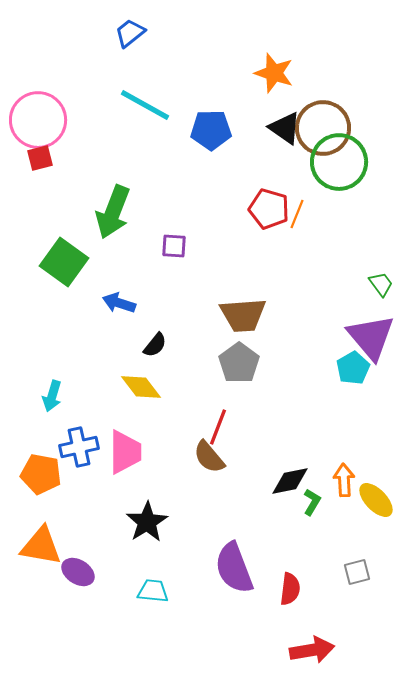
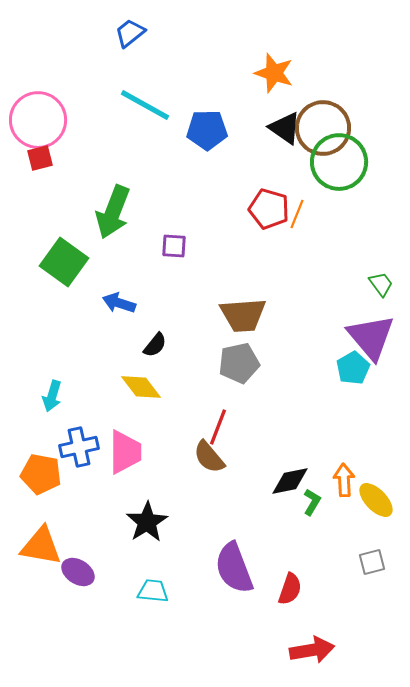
blue pentagon: moved 4 px left
gray pentagon: rotated 24 degrees clockwise
gray square: moved 15 px right, 10 px up
red semicircle: rotated 12 degrees clockwise
